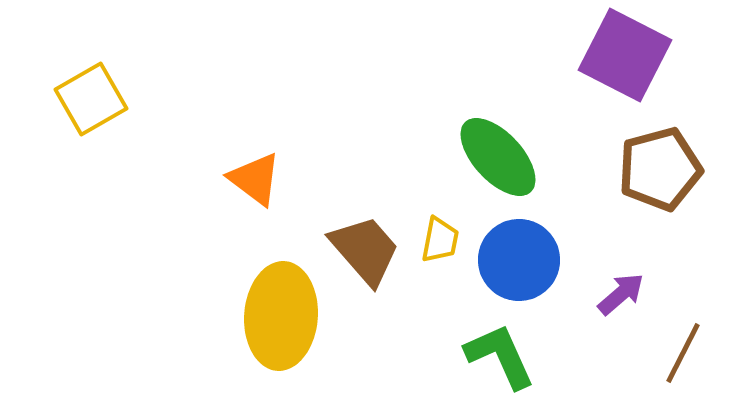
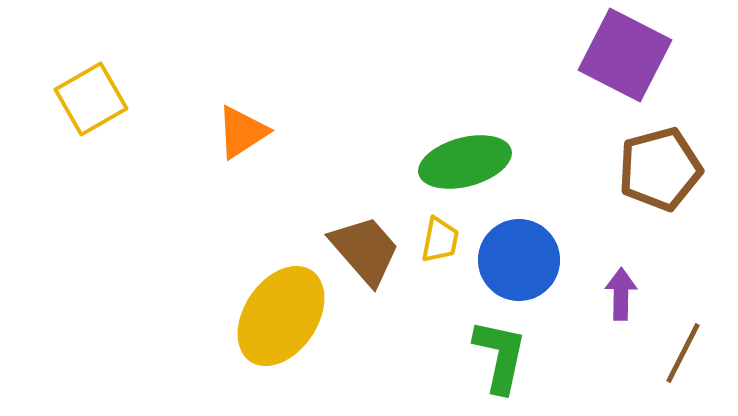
green ellipse: moved 33 px left, 5 px down; rotated 62 degrees counterclockwise
orange triangle: moved 13 px left, 47 px up; rotated 50 degrees clockwise
purple arrow: rotated 48 degrees counterclockwise
yellow ellipse: rotated 30 degrees clockwise
green L-shape: rotated 36 degrees clockwise
